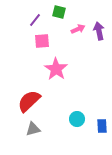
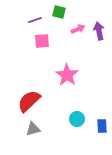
purple line: rotated 32 degrees clockwise
pink star: moved 11 px right, 6 px down
